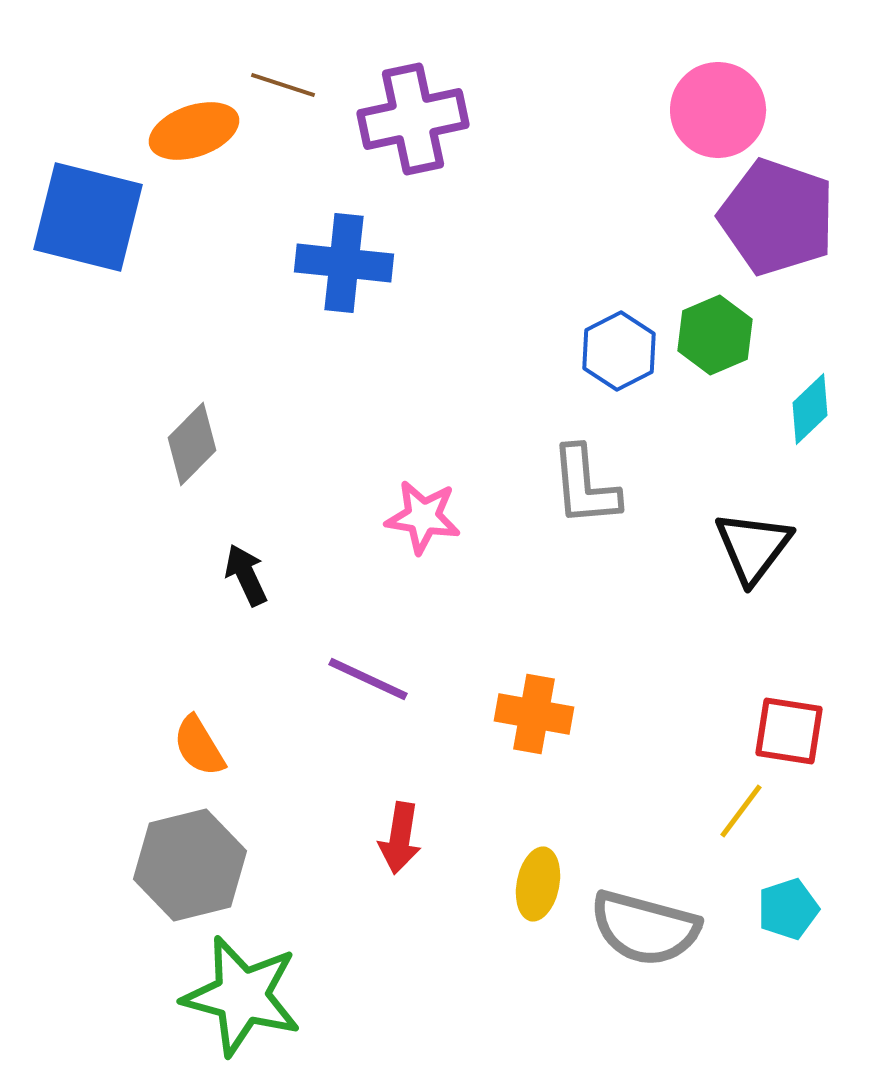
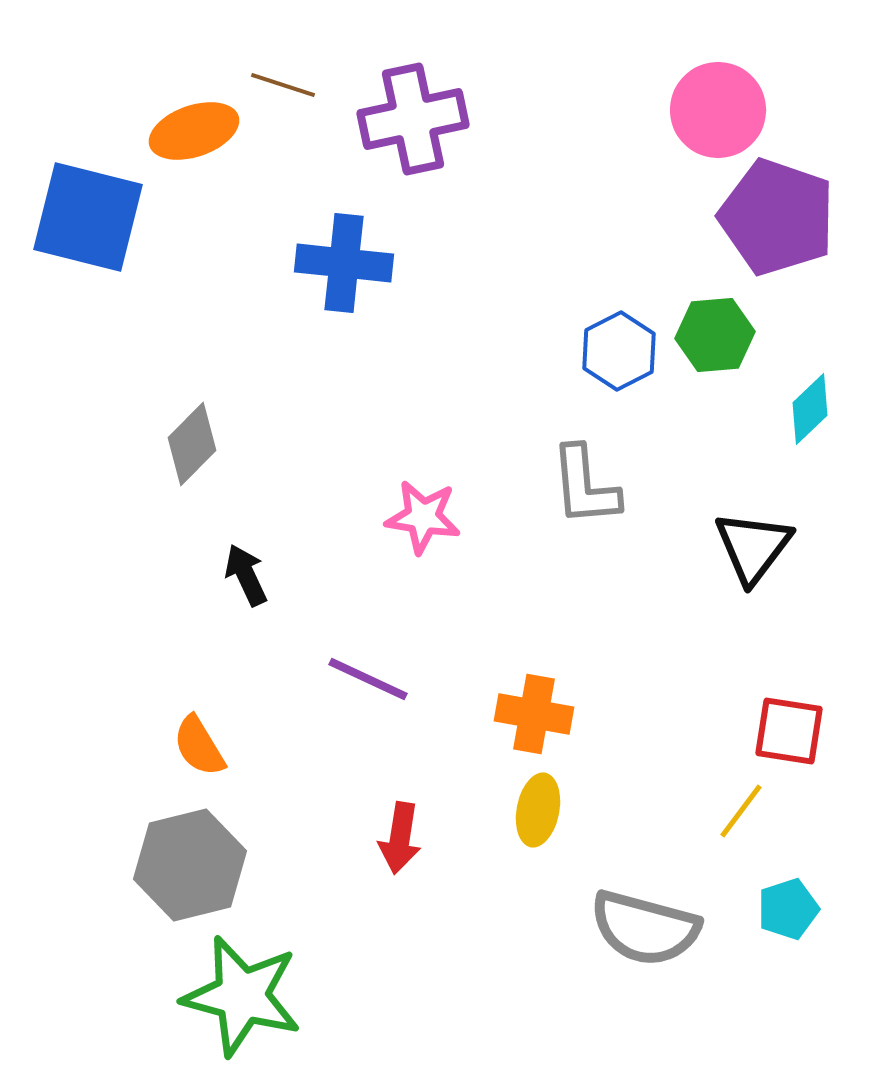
green hexagon: rotated 18 degrees clockwise
yellow ellipse: moved 74 px up
